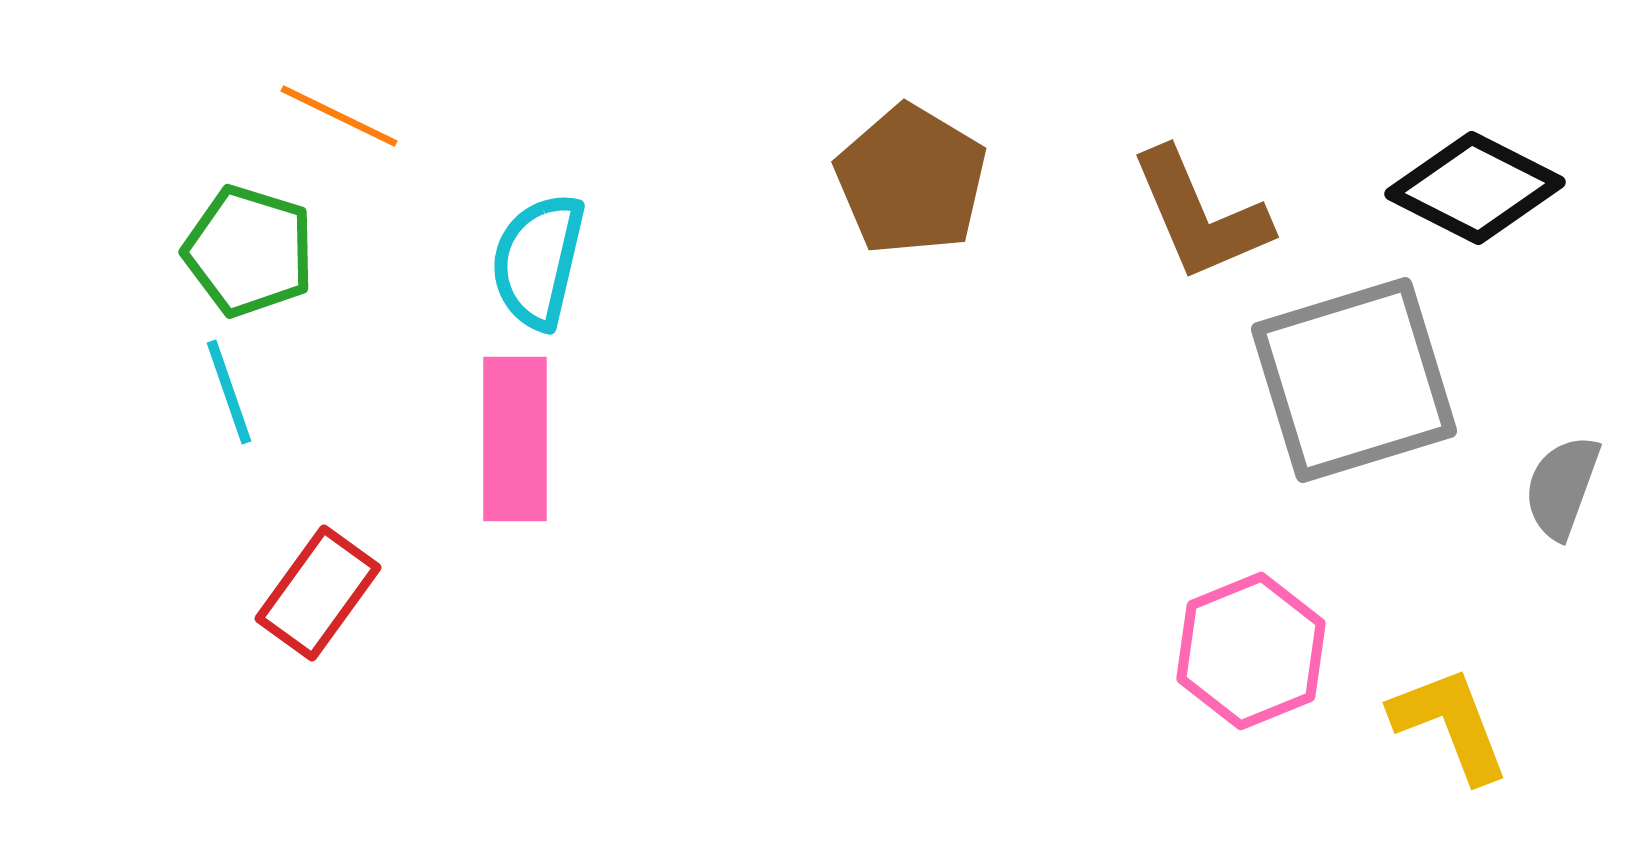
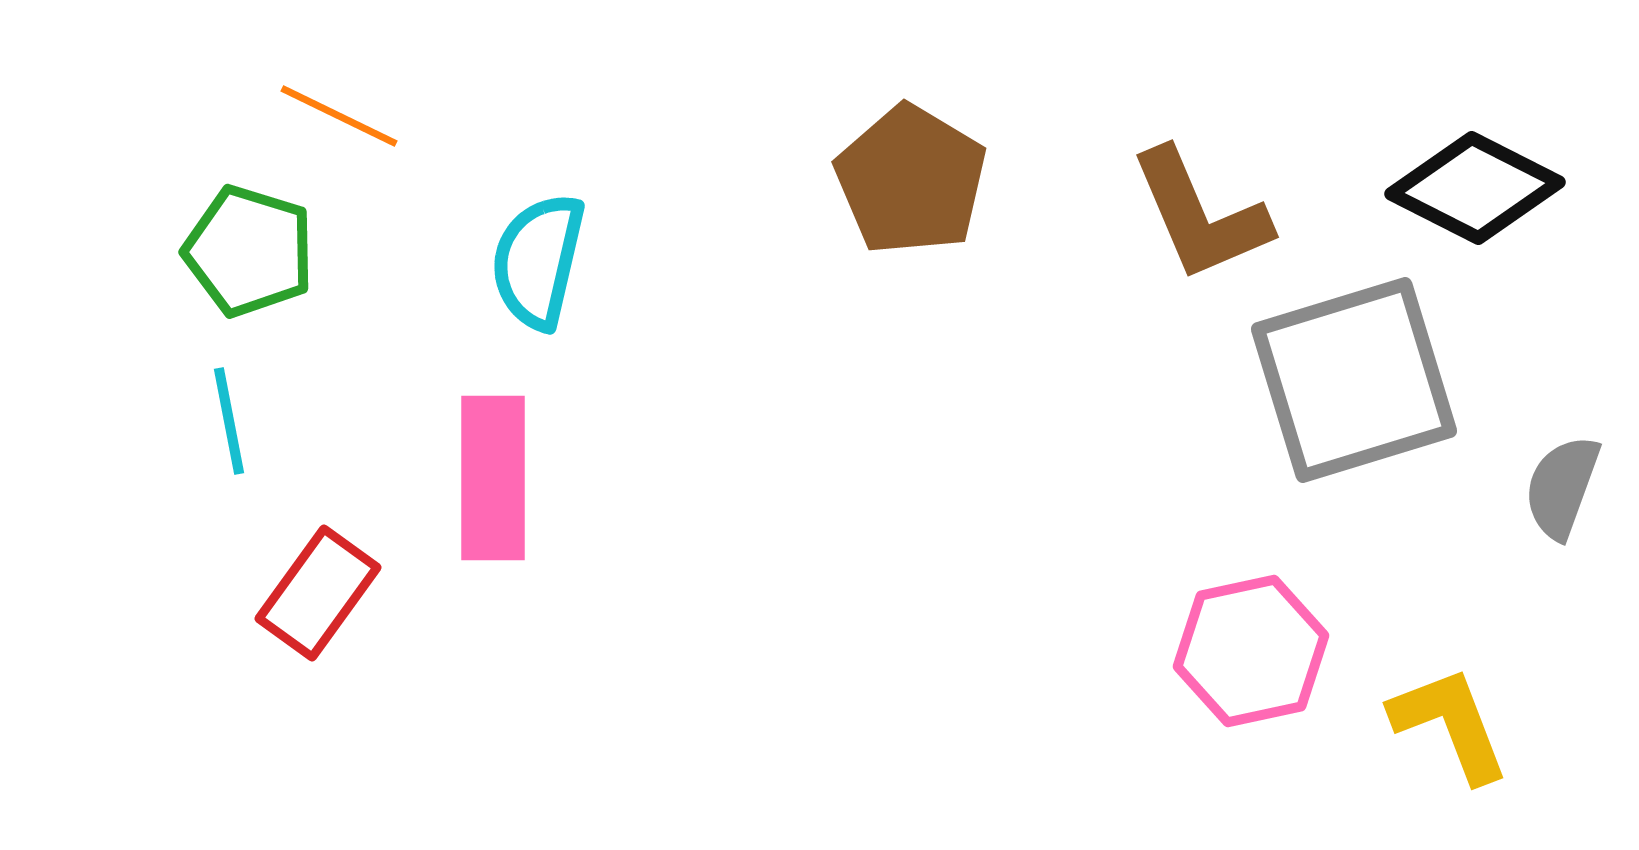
cyan line: moved 29 px down; rotated 8 degrees clockwise
pink rectangle: moved 22 px left, 39 px down
pink hexagon: rotated 10 degrees clockwise
